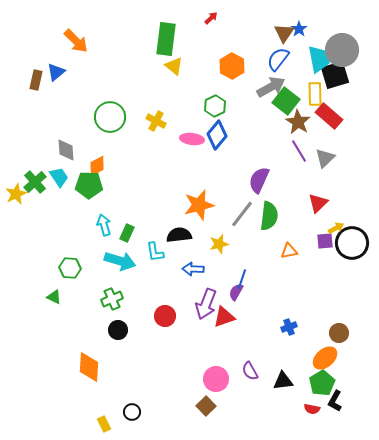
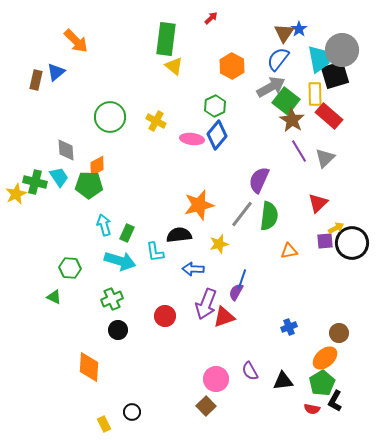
brown star at (298, 122): moved 6 px left, 2 px up
green cross at (35, 182): rotated 35 degrees counterclockwise
